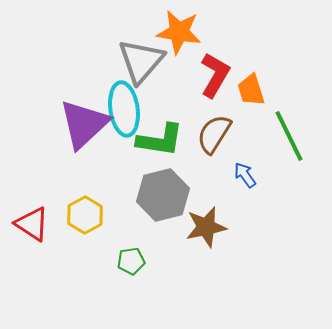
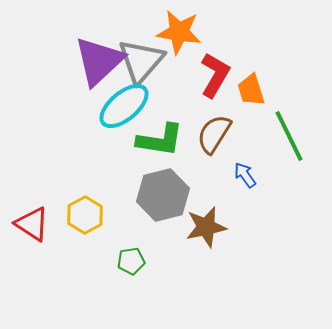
cyan ellipse: moved 3 px up; rotated 58 degrees clockwise
purple triangle: moved 15 px right, 63 px up
